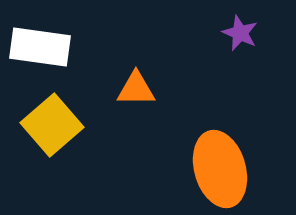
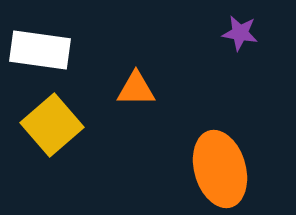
purple star: rotated 15 degrees counterclockwise
white rectangle: moved 3 px down
